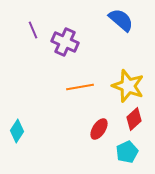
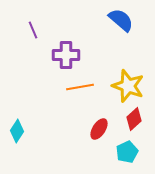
purple cross: moved 1 px right, 13 px down; rotated 24 degrees counterclockwise
